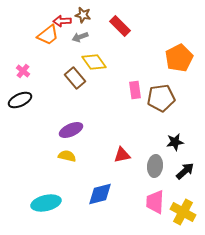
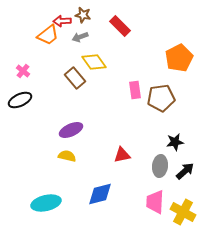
gray ellipse: moved 5 px right
